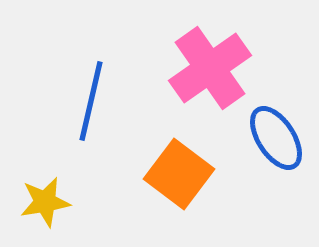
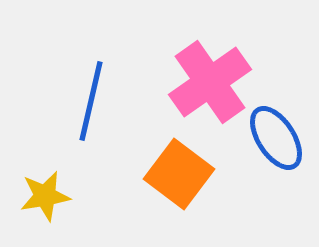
pink cross: moved 14 px down
yellow star: moved 6 px up
